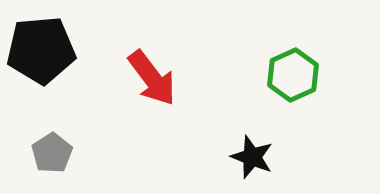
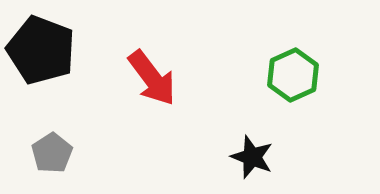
black pentagon: rotated 26 degrees clockwise
